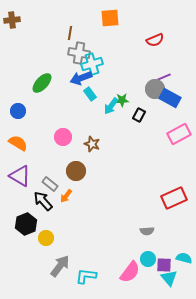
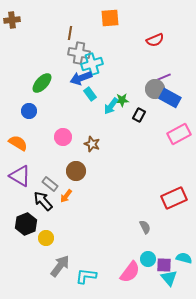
blue circle: moved 11 px right
gray semicircle: moved 2 px left, 4 px up; rotated 112 degrees counterclockwise
